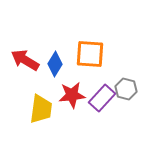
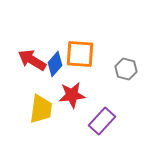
orange square: moved 10 px left
red arrow: moved 7 px right
blue diamond: rotated 10 degrees clockwise
gray hexagon: moved 20 px up
purple rectangle: moved 23 px down
